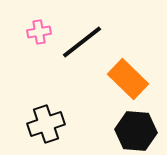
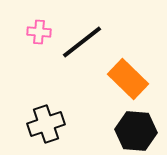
pink cross: rotated 15 degrees clockwise
